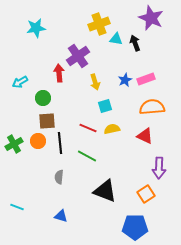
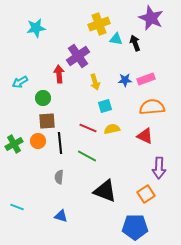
red arrow: moved 1 px down
blue star: rotated 24 degrees clockwise
